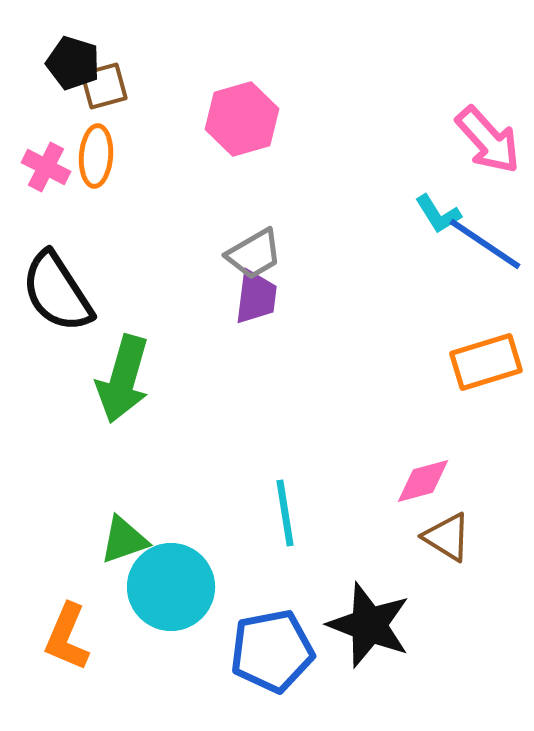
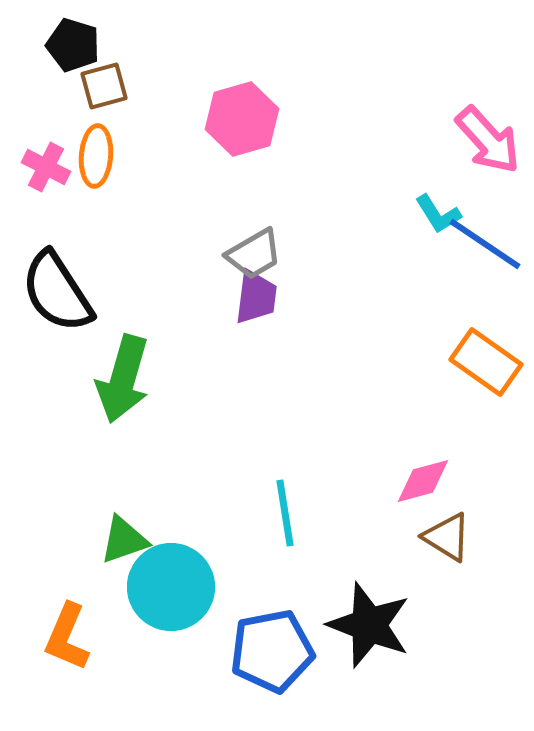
black pentagon: moved 18 px up
orange rectangle: rotated 52 degrees clockwise
